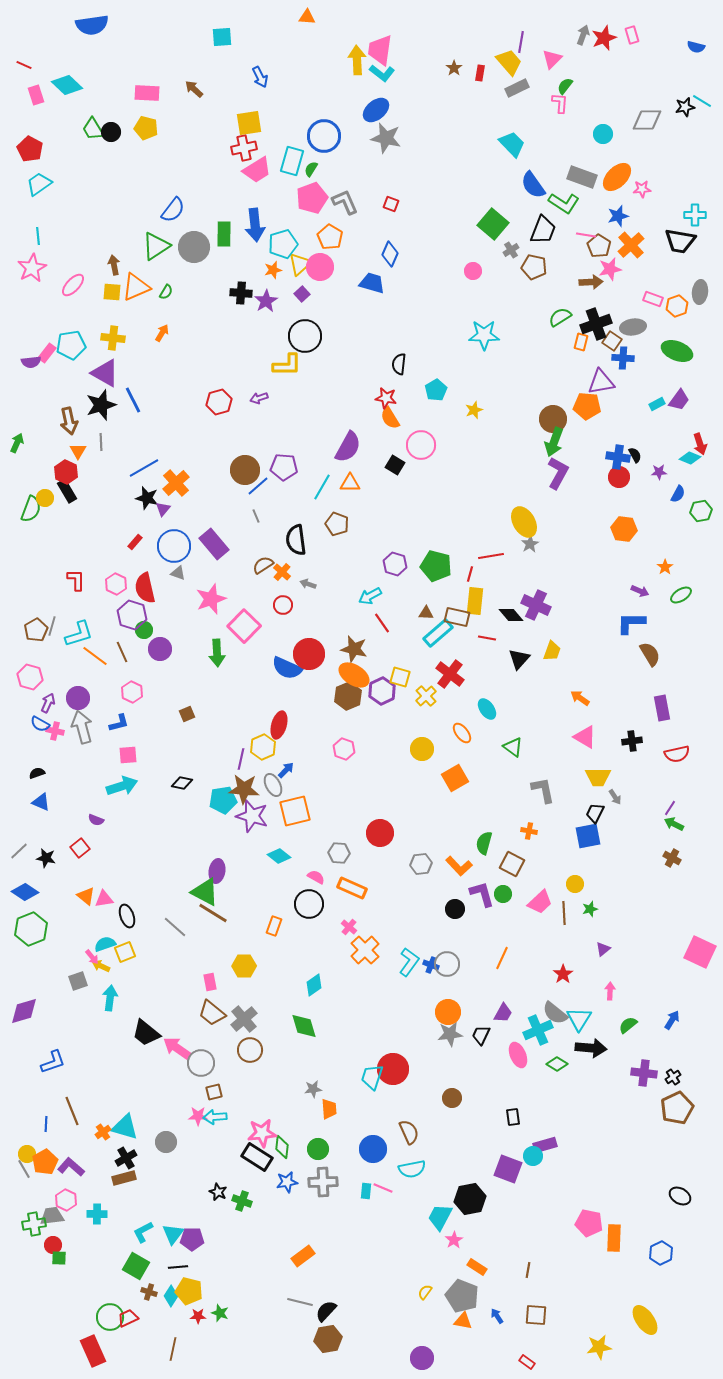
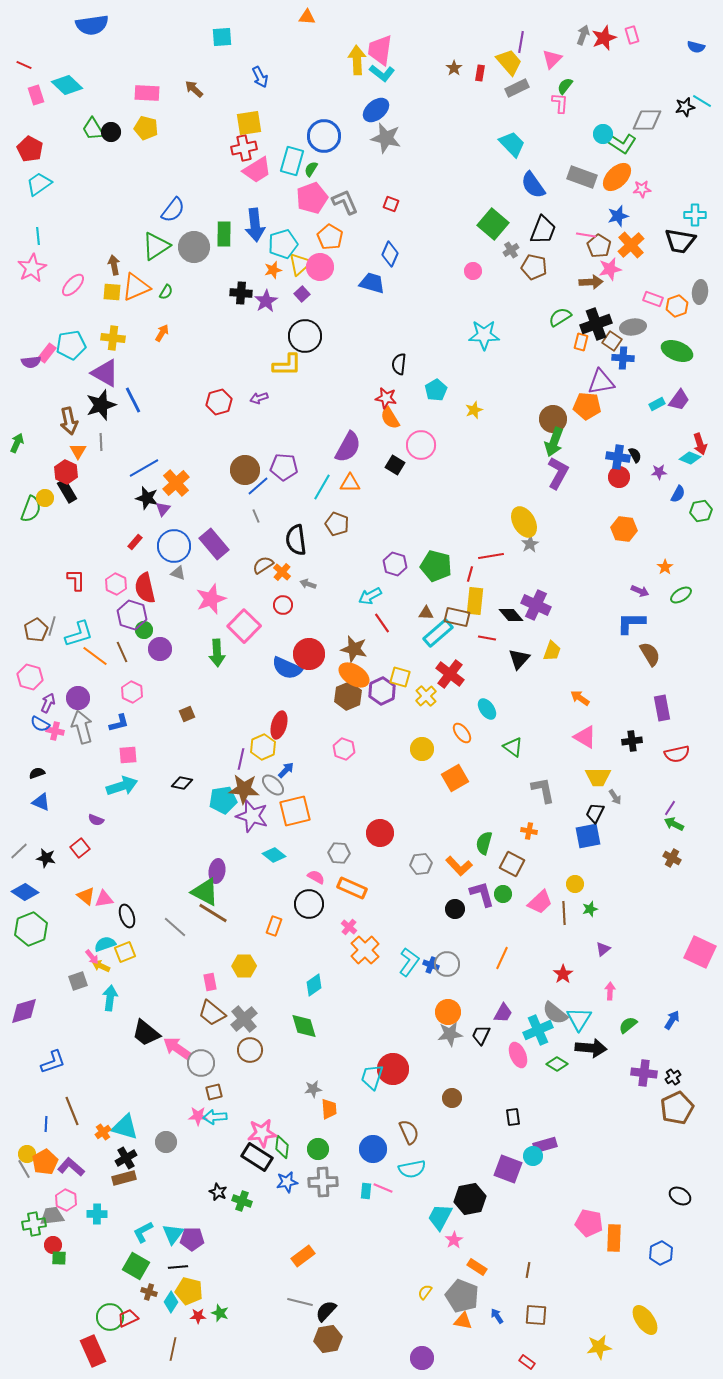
green L-shape at (564, 203): moved 57 px right, 60 px up
gray ellipse at (273, 785): rotated 20 degrees counterclockwise
cyan diamond at (279, 856): moved 5 px left, 1 px up
cyan diamond at (171, 1296): moved 6 px down
